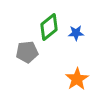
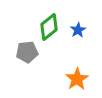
blue star: moved 2 px right, 3 px up; rotated 28 degrees counterclockwise
